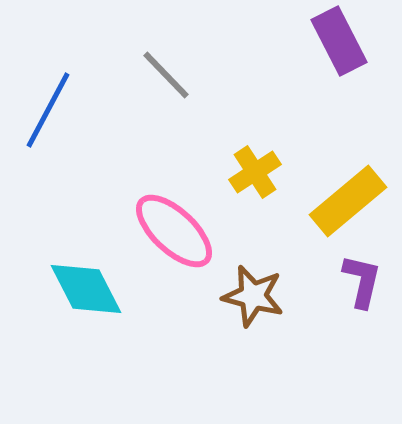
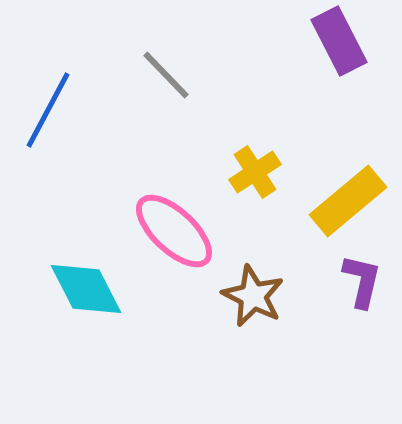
brown star: rotated 12 degrees clockwise
